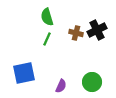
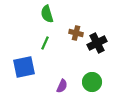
green semicircle: moved 3 px up
black cross: moved 13 px down
green line: moved 2 px left, 4 px down
blue square: moved 6 px up
purple semicircle: moved 1 px right
